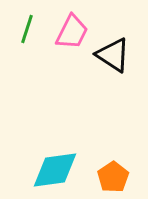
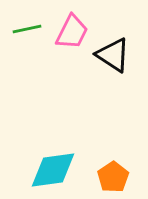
green line: rotated 60 degrees clockwise
cyan diamond: moved 2 px left
